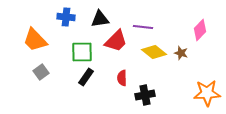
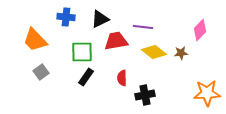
black triangle: rotated 18 degrees counterclockwise
red trapezoid: rotated 145 degrees counterclockwise
brown star: rotated 24 degrees counterclockwise
